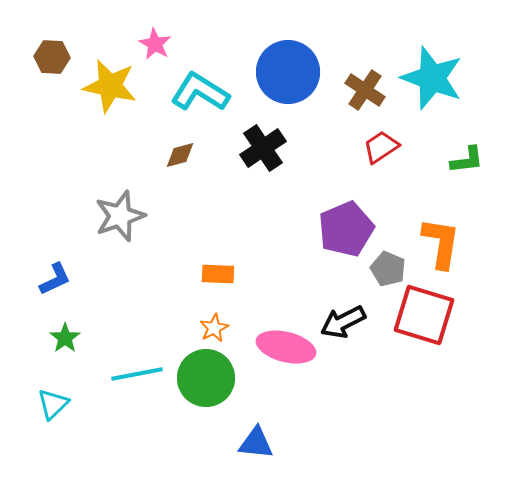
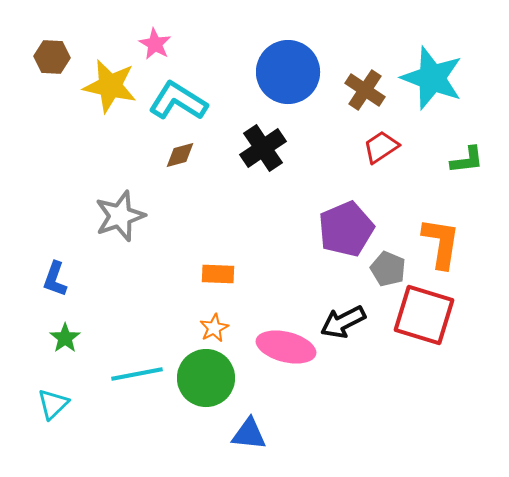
cyan L-shape: moved 22 px left, 9 px down
blue L-shape: rotated 135 degrees clockwise
blue triangle: moved 7 px left, 9 px up
